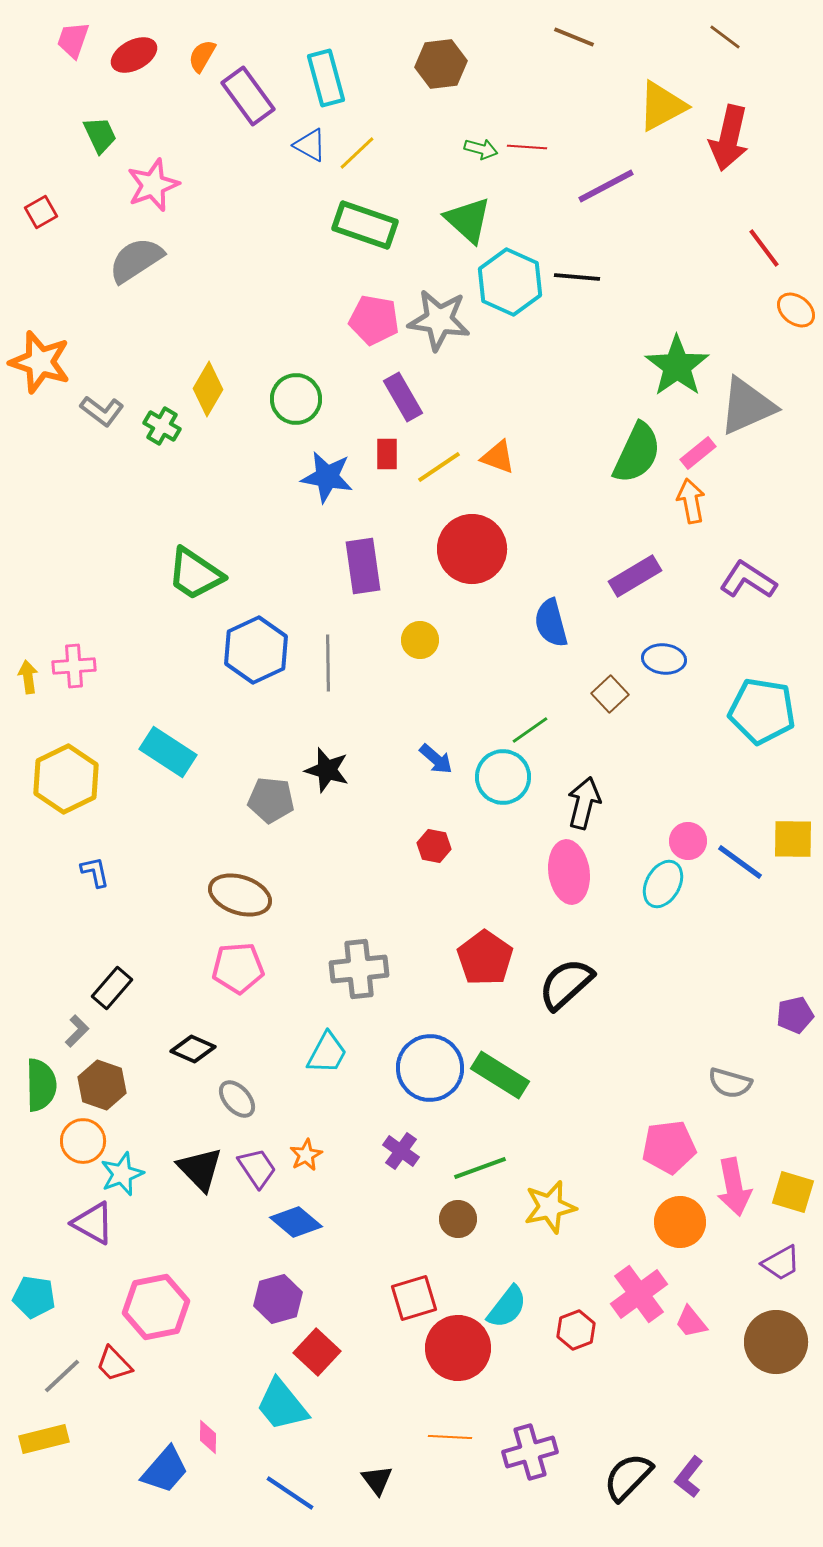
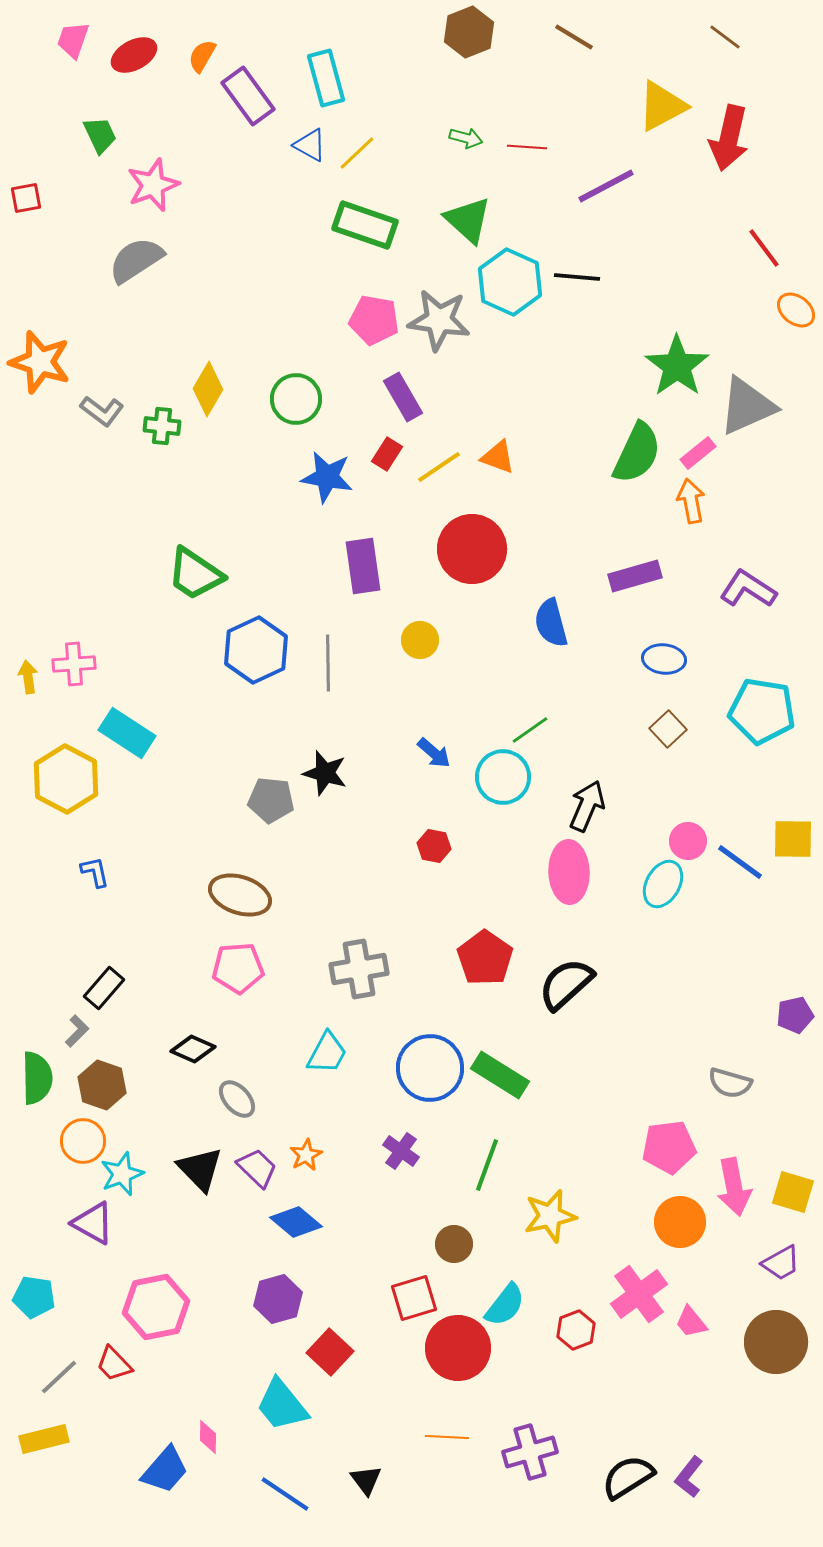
brown line at (574, 37): rotated 9 degrees clockwise
brown hexagon at (441, 64): moved 28 px right, 32 px up; rotated 15 degrees counterclockwise
green arrow at (481, 149): moved 15 px left, 11 px up
red square at (41, 212): moved 15 px left, 14 px up; rotated 20 degrees clockwise
green cross at (162, 426): rotated 24 degrees counterclockwise
red rectangle at (387, 454): rotated 32 degrees clockwise
purple rectangle at (635, 576): rotated 15 degrees clockwise
purple L-shape at (748, 580): moved 9 px down
pink cross at (74, 666): moved 2 px up
brown square at (610, 694): moved 58 px right, 35 px down
cyan rectangle at (168, 752): moved 41 px left, 19 px up
blue arrow at (436, 759): moved 2 px left, 6 px up
black star at (327, 770): moved 2 px left, 3 px down
yellow hexagon at (66, 779): rotated 6 degrees counterclockwise
black arrow at (584, 803): moved 3 px right, 3 px down; rotated 9 degrees clockwise
pink ellipse at (569, 872): rotated 6 degrees clockwise
gray cross at (359, 969): rotated 4 degrees counterclockwise
black rectangle at (112, 988): moved 8 px left
green semicircle at (41, 1085): moved 4 px left, 7 px up
purple trapezoid at (257, 1168): rotated 12 degrees counterclockwise
green line at (480, 1168): moved 7 px right, 3 px up; rotated 50 degrees counterclockwise
yellow star at (550, 1207): moved 9 px down
brown circle at (458, 1219): moved 4 px left, 25 px down
cyan semicircle at (507, 1307): moved 2 px left, 2 px up
red square at (317, 1352): moved 13 px right
gray line at (62, 1376): moved 3 px left, 1 px down
orange line at (450, 1437): moved 3 px left
black semicircle at (628, 1477): rotated 14 degrees clockwise
black triangle at (377, 1480): moved 11 px left
blue line at (290, 1493): moved 5 px left, 1 px down
